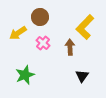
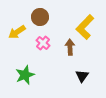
yellow arrow: moved 1 px left, 1 px up
